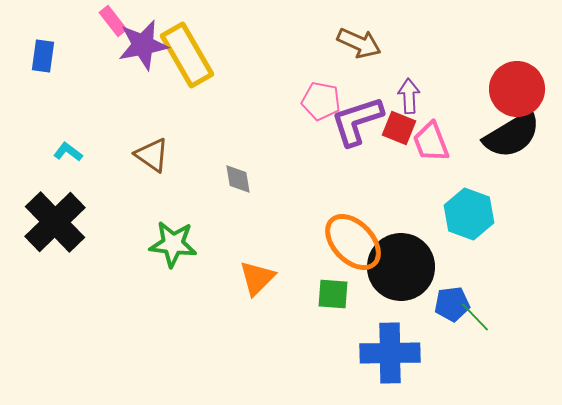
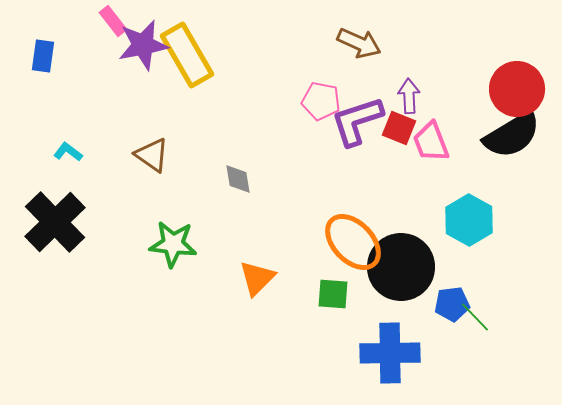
cyan hexagon: moved 6 px down; rotated 9 degrees clockwise
